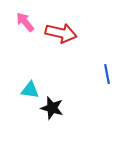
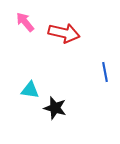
red arrow: moved 3 px right
blue line: moved 2 px left, 2 px up
black star: moved 3 px right
